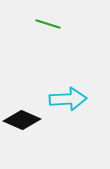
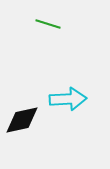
black diamond: rotated 36 degrees counterclockwise
